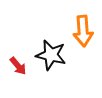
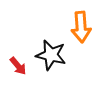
orange arrow: moved 2 px left, 4 px up
